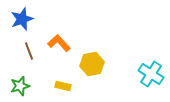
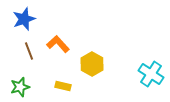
blue star: moved 2 px right
orange L-shape: moved 1 px left, 1 px down
yellow hexagon: rotated 20 degrees counterclockwise
green star: moved 1 px down
